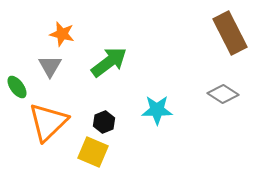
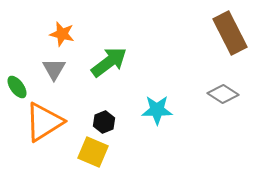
gray triangle: moved 4 px right, 3 px down
orange triangle: moved 4 px left; rotated 12 degrees clockwise
